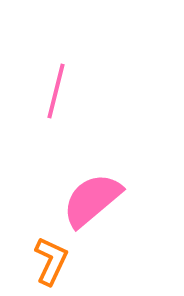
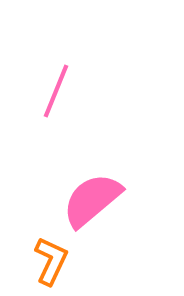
pink line: rotated 8 degrees clockwise
